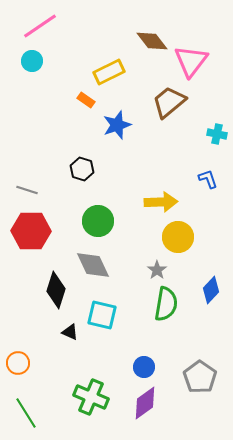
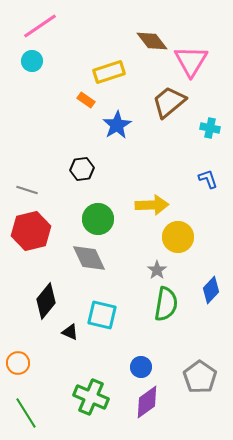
pink triangle: rotated 6 degrees counterclockwise
yellow rectangle: rotated 8 degrees clockwise
blue star: rotated 12 degrees counterclockwise
cyan cross: moved 7 px left, 6 px up
black hexagon: rotated 25 degrees counterclockwise
yellow arrow: moved 9 px left, 3 px down
green circle: moved 2 px up
red hexagon: rotated 15 degrees counterclockwise
gray diamond: moved 4 px left, 7 px up
black diamond: moved 10 px left, 11 px down; rotated 21 degrees clockwise
blue circle: moved 3 px left
purple diamond: moved 2 px right, 1 px up
